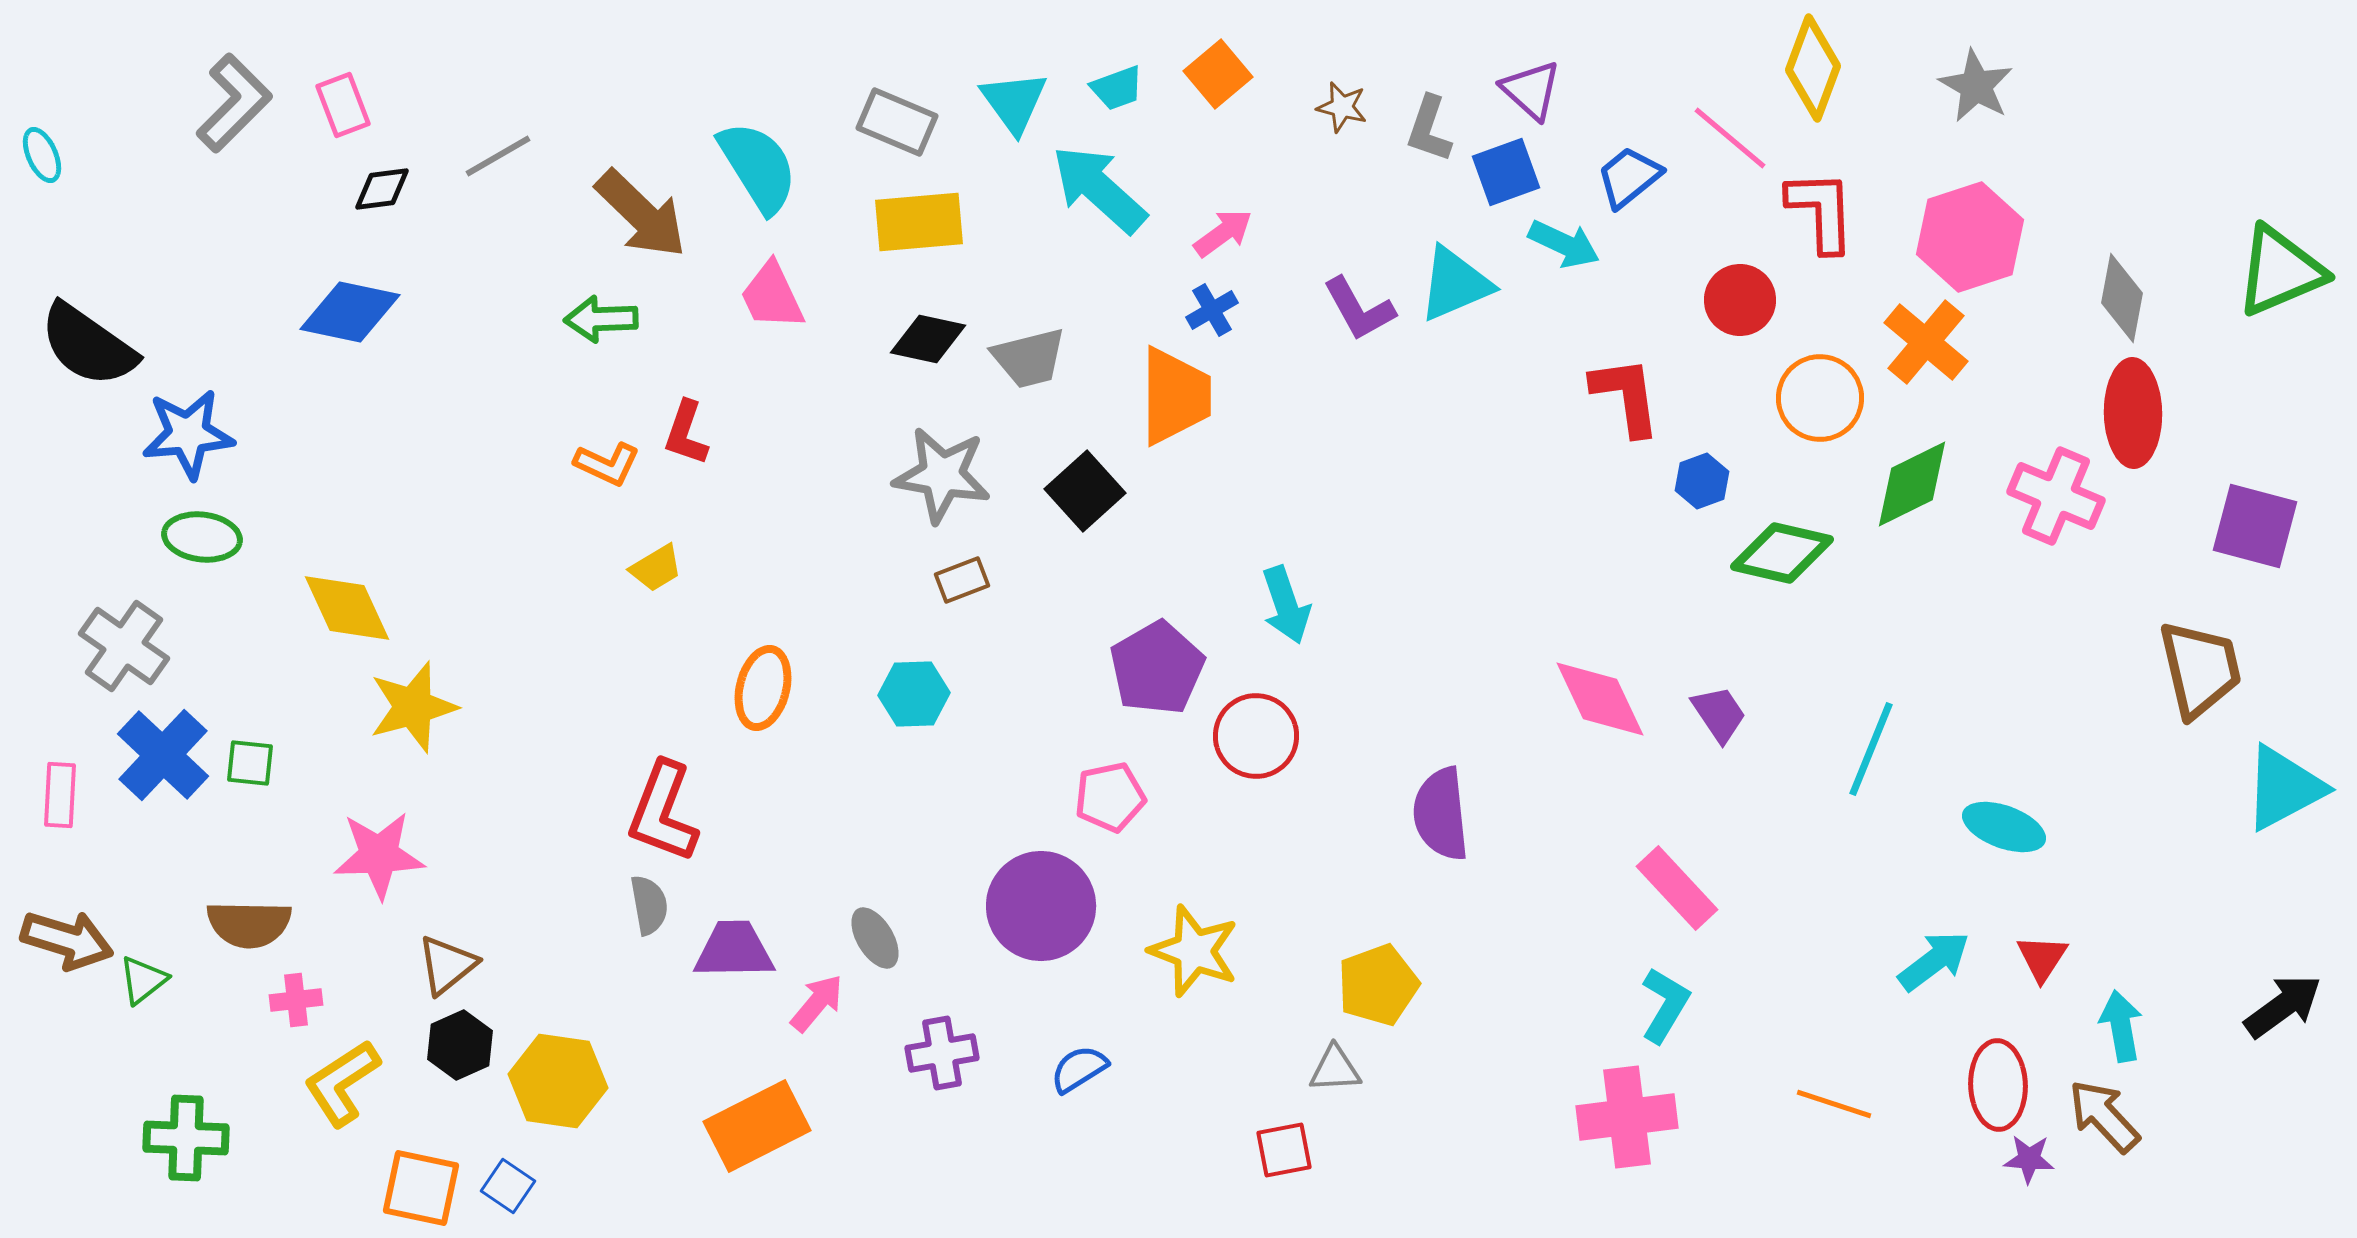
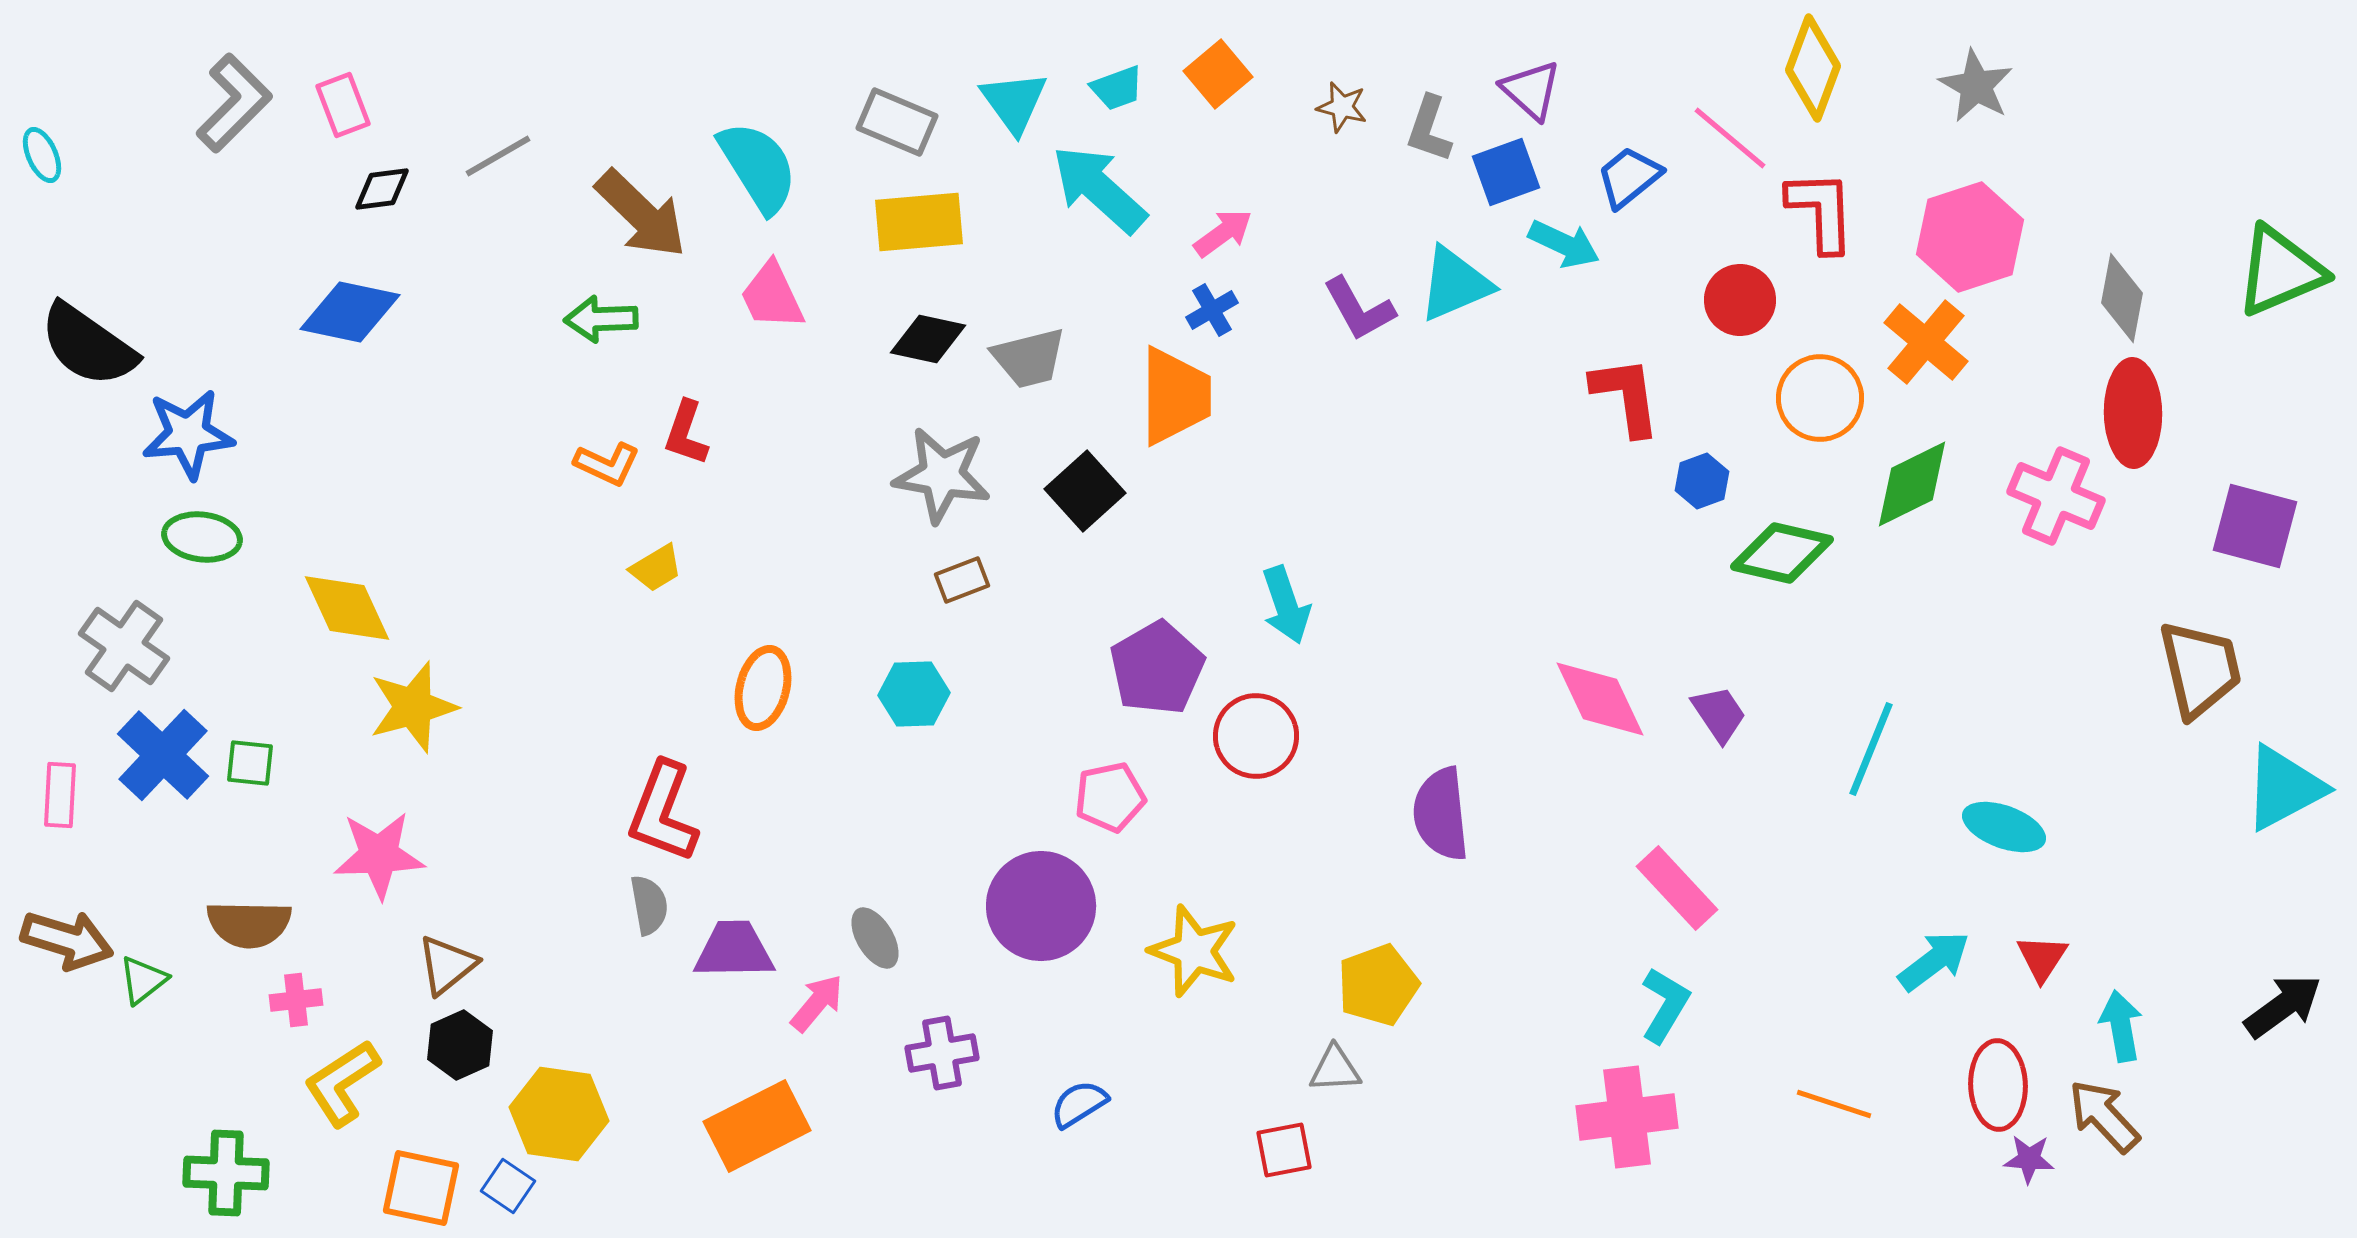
blue semicircle at (1079, 1069): moved 35 px down
yellow hexagon at (558, 1081): moved 1 px right, 33 px down
green cross at (186, 1138): moved 40 px right, 35 px down
